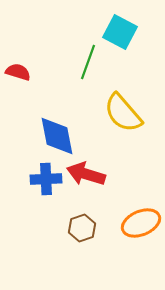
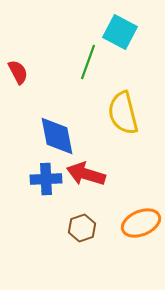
red semicircle: rotated 45 degrees clockwise
yellow semicircle: rotated 27 degrees clockwise
